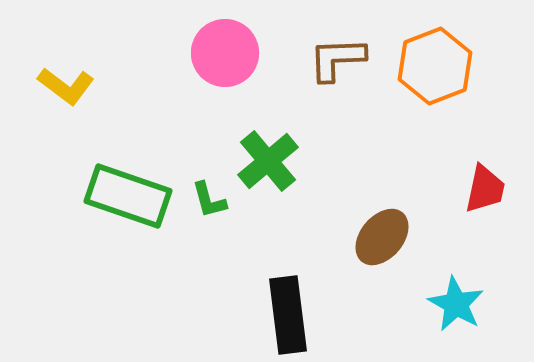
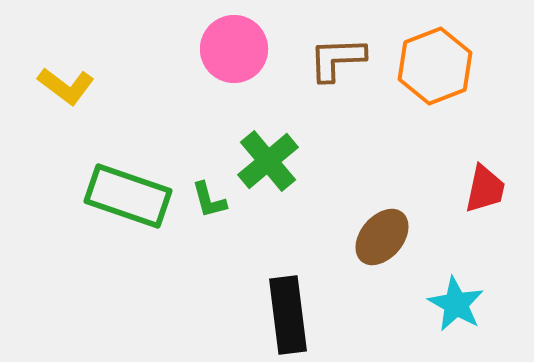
pink circle: moved 9 px right, 4 px up
